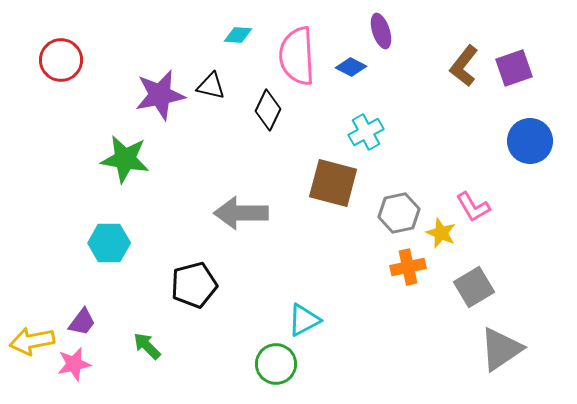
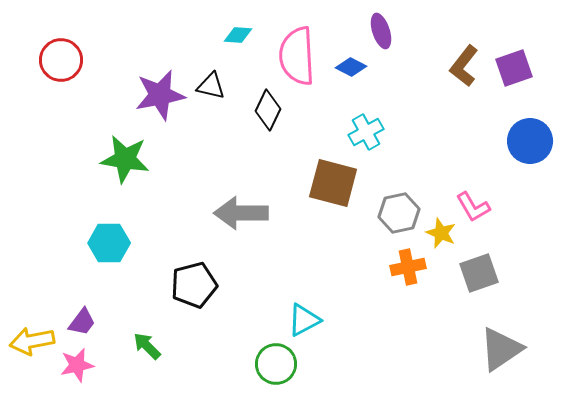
gray square: moved 5 px right, 14 px up; rotated 12 degrees clockwise
pink star: moved 3 px right, 1 px down
